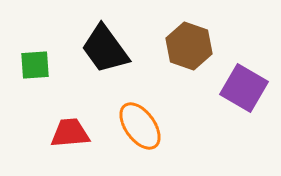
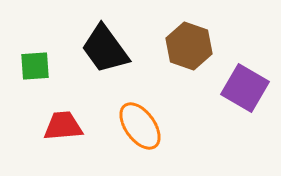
green square: moved 1 px down
purple square: moved 1 px right
red trapezoid: moved 7 px left, 7 px up
